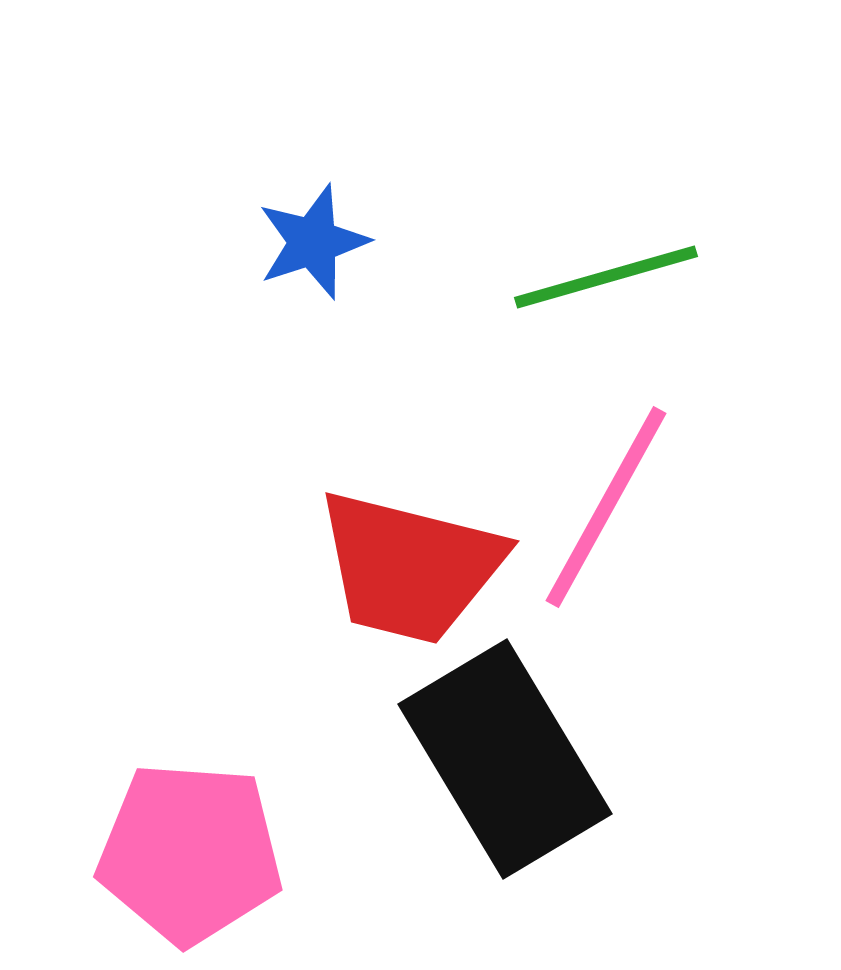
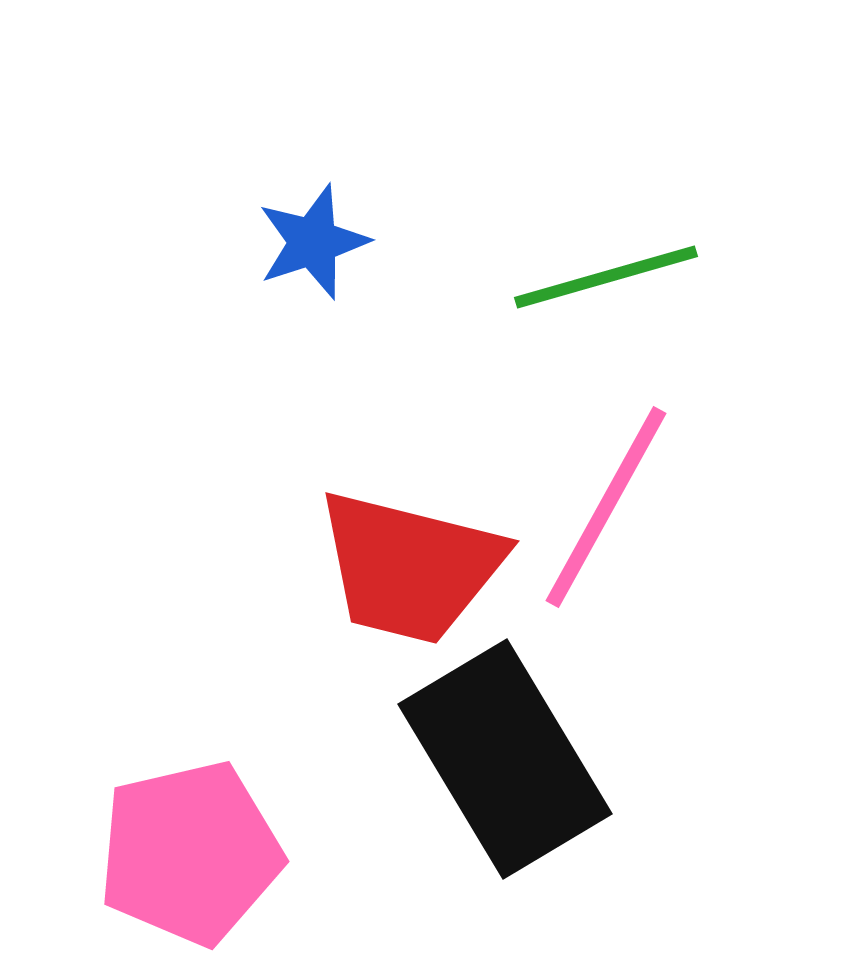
pink pentagon: rotated 17 degrees counterclockwise
